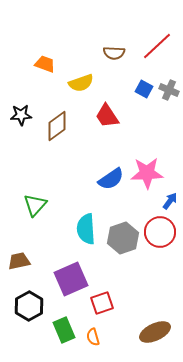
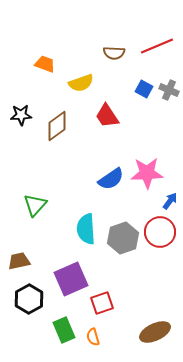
red line: rotated 20 degrees clockwise
black hexagon: moved 7 px up
